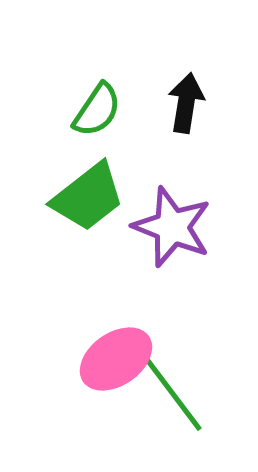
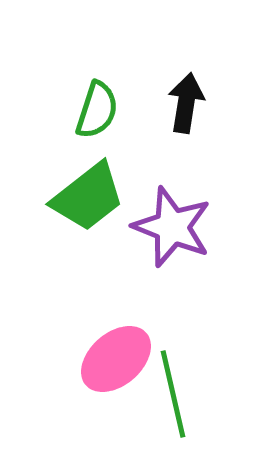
green semicircle: rotated 16 degrees counterclockwise
pink ellipse: rotated 6 degrees counterclockwise
green line: rotated 24 degrees clockwise
